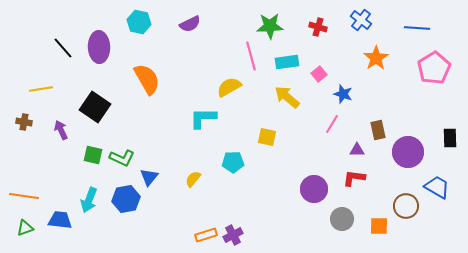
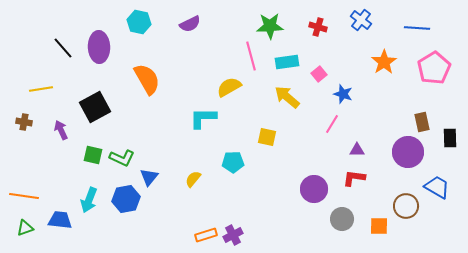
orange star at (376, 58): moved 8 px right, 4 px down
black square at (95, 107): rotated 28 degrees clockwise
brown rectangle at (378, 130): moved 44 px right, 8 px up
